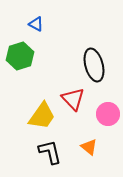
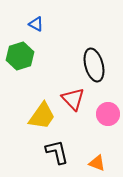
orange triangle: moved 8 px right, 16 px down; rotated 18 degrees counterclockwise
black L-shape: moved 7 px right
